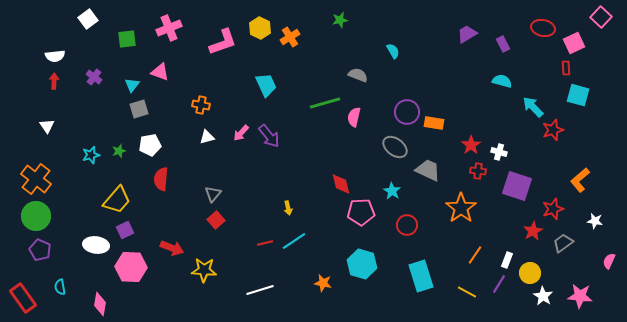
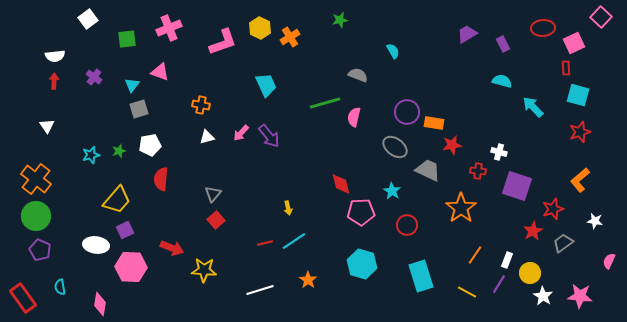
red ellipse at (543, 28): rotated 15 degrees counterclockwise
red star at (553, 130): moved 27 px right, 2 px down
red star at (471, 145): moved 19 px left; rotated 24 degrees clockwise
orange star at (323, 283): moved 15 px left, 3 px up; rotated 24 degrees clockwise
